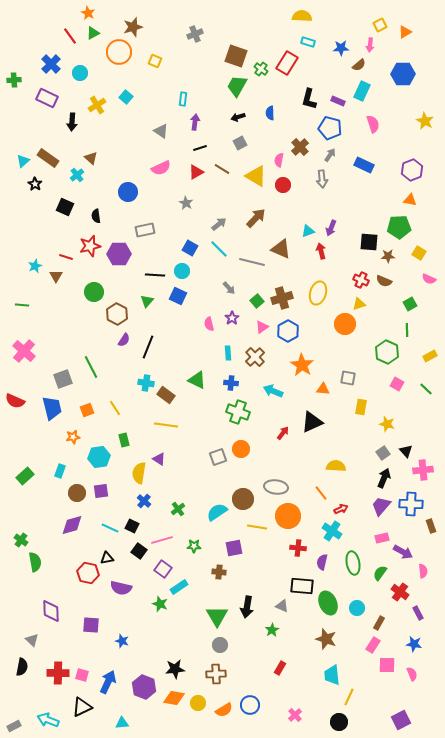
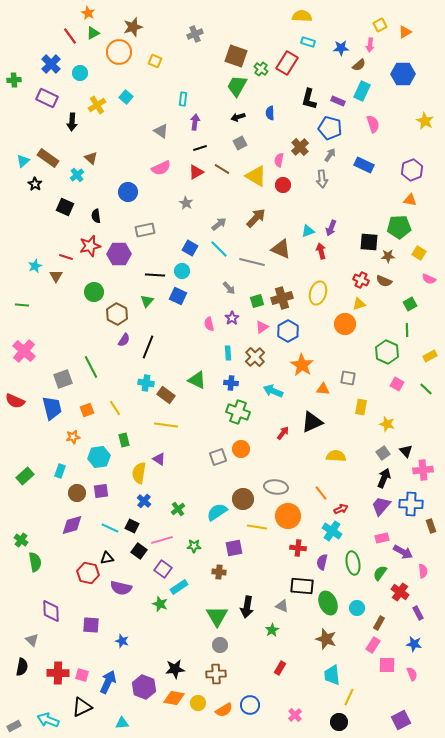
green square at (257, 301): rotated 24 degrees clockwise
yellow semicircle at (336, 466): moved 10 px up
